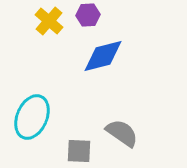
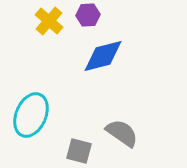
cyan ellipse: moved 1 px left, 2 px up
gray square: rotated 12 degrees clockwise
